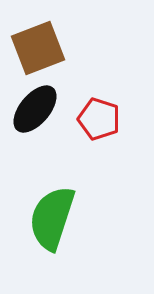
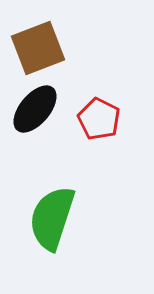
red pentagon: rotated 9 degrees clockwise
